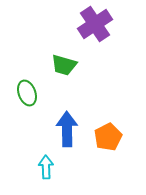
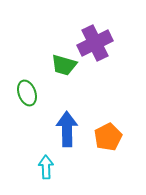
purple cross: moved 19 px down; rotated 8 degrees clockwise
